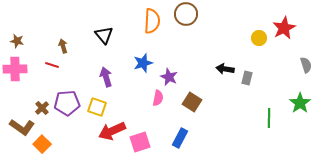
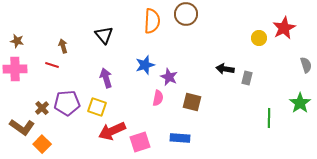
blue star: moved 2 px right, 2 px down
purple arrow: moved 1 px down
brown square: rotated 18 degrees counterclockwise
blue rectangle: rotated 66 degrees clockwise
